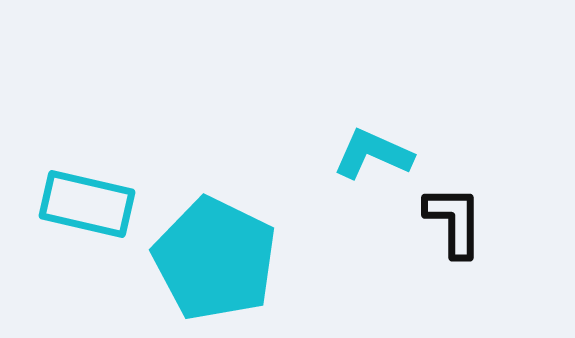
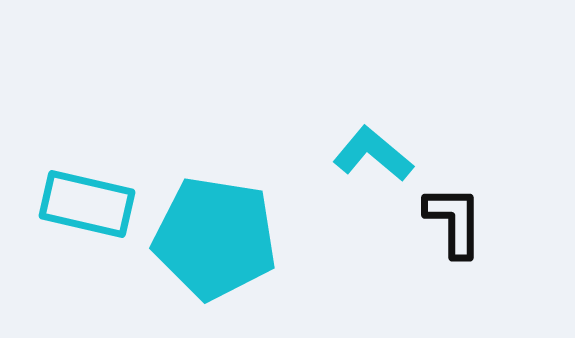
cyan L-shape: rotated 16 degrees clockwise
cyan pentagon: moved 21 px up; rotated 17 degrees counterclockwise
